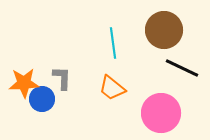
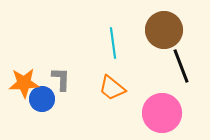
black line: moved 1 px left, 2 px up; rotated 44 degrees clockwise
gray L-shape: moved 1 px left, 1 px down
pink circle: moved 1 px right
